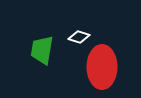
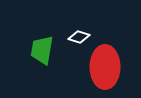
red ellipse: moved 3 px right
